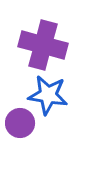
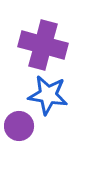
purple circle: moved 1 px left, 3 px down
